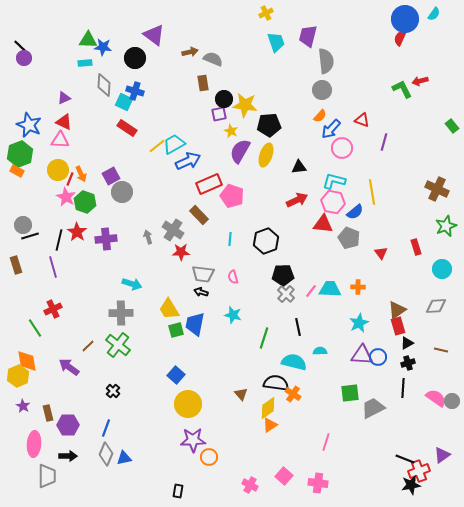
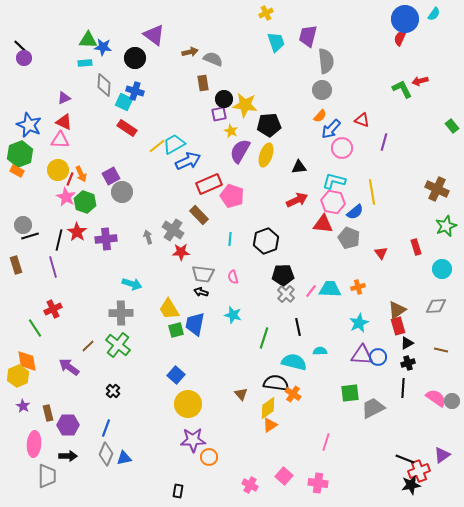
orange cross at (358, 287): rotated 16 degrees counterclockwise
